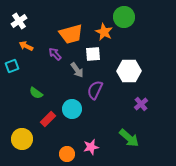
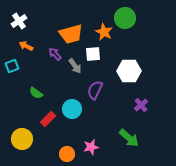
green circle: moved 1 px right, 1 px down
gray arrow: moved 2 px left, 4 px up
purple cross: moved 1 px down
